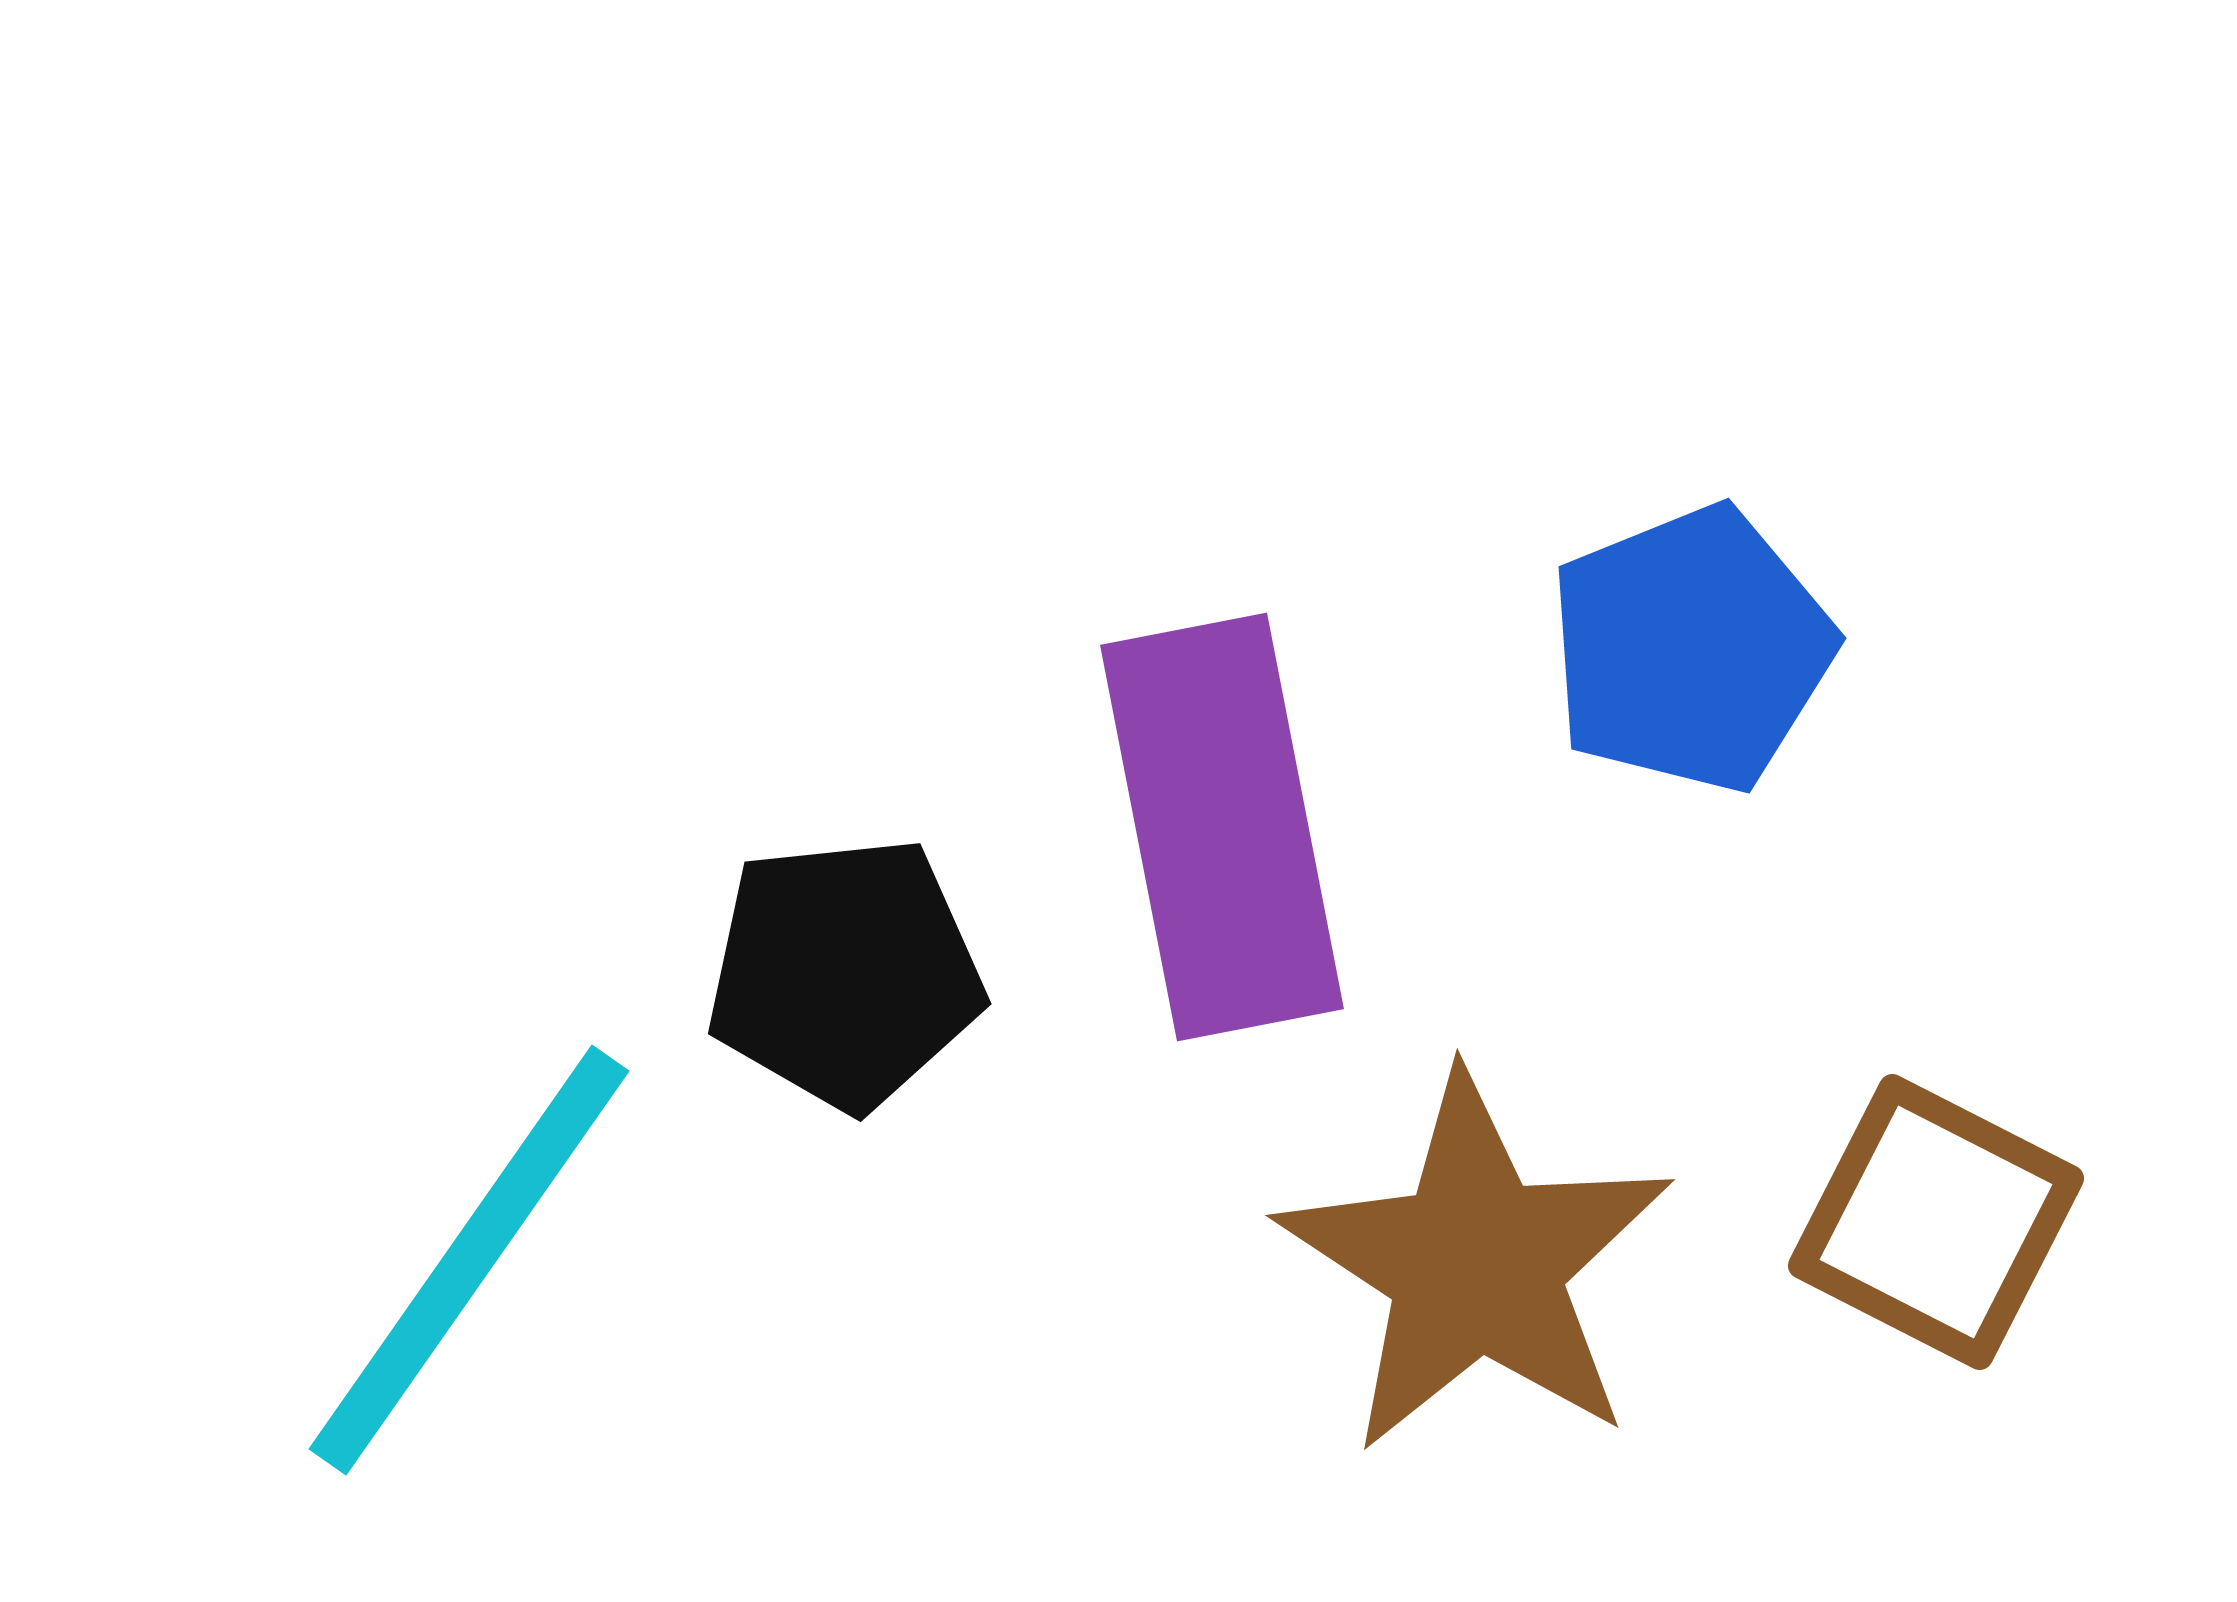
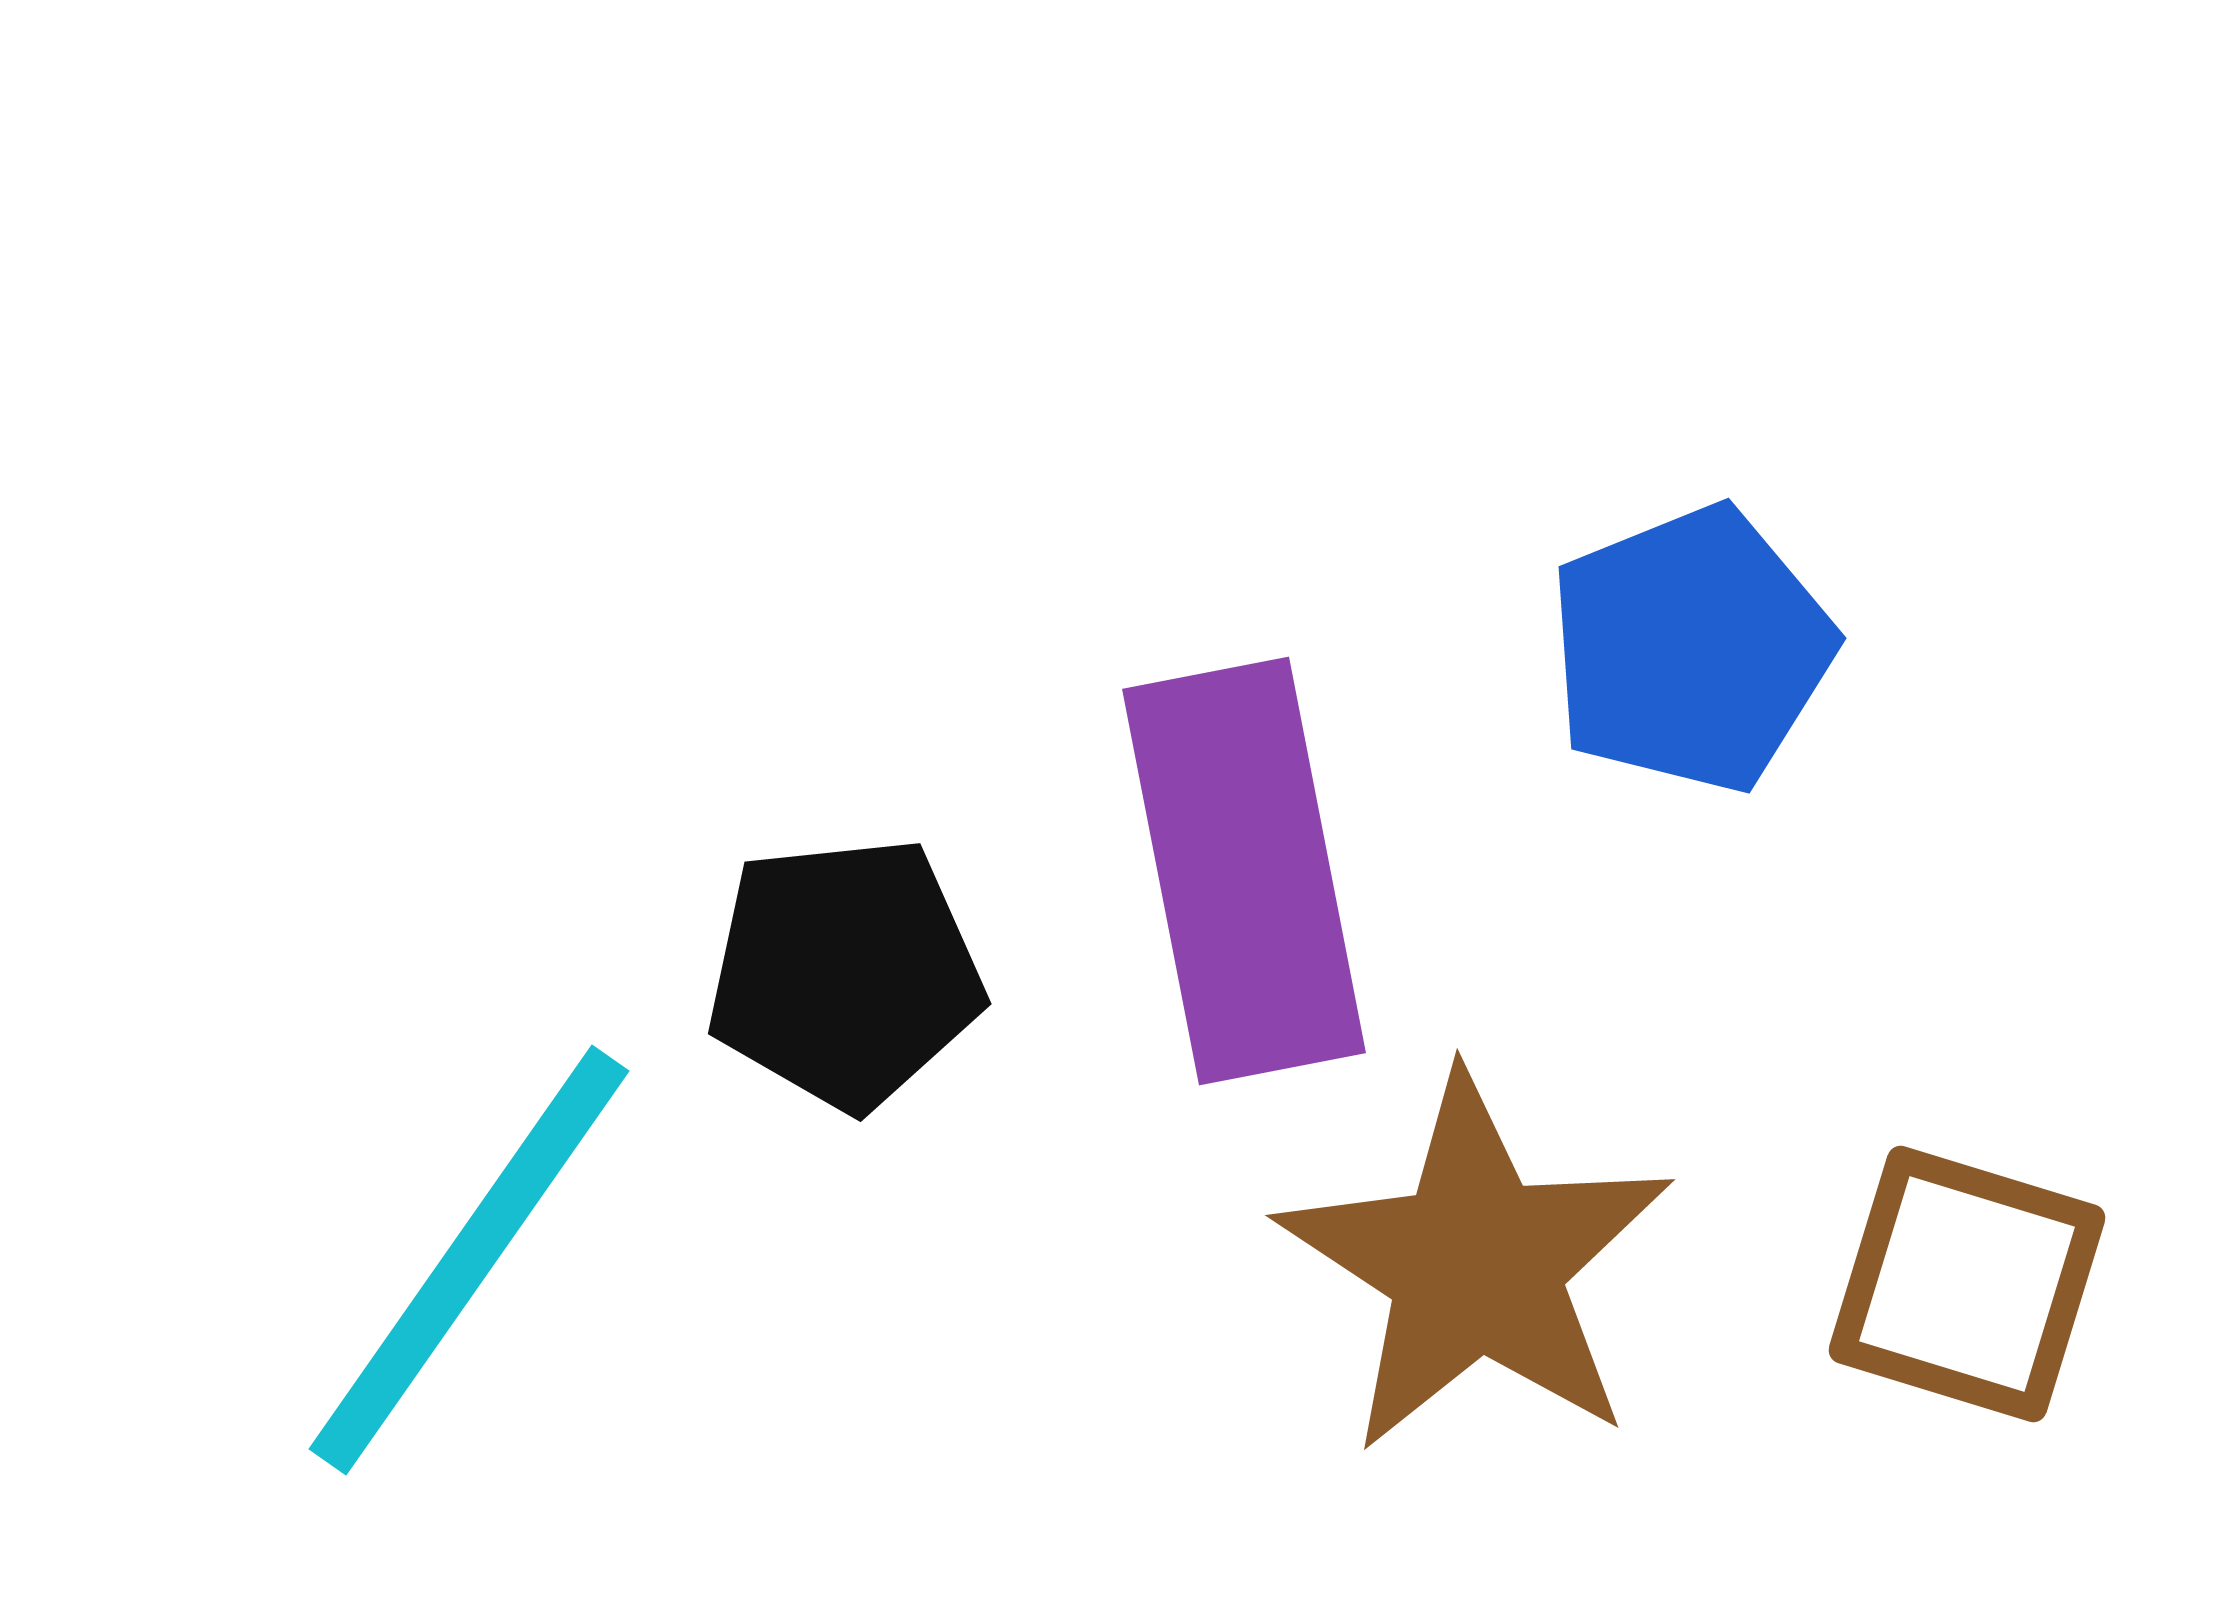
purple rectangle: moved 22 px right, 44 px down
brown square: moved 31 px right, 62 px down; rotated 10 degrees counterclockwise
